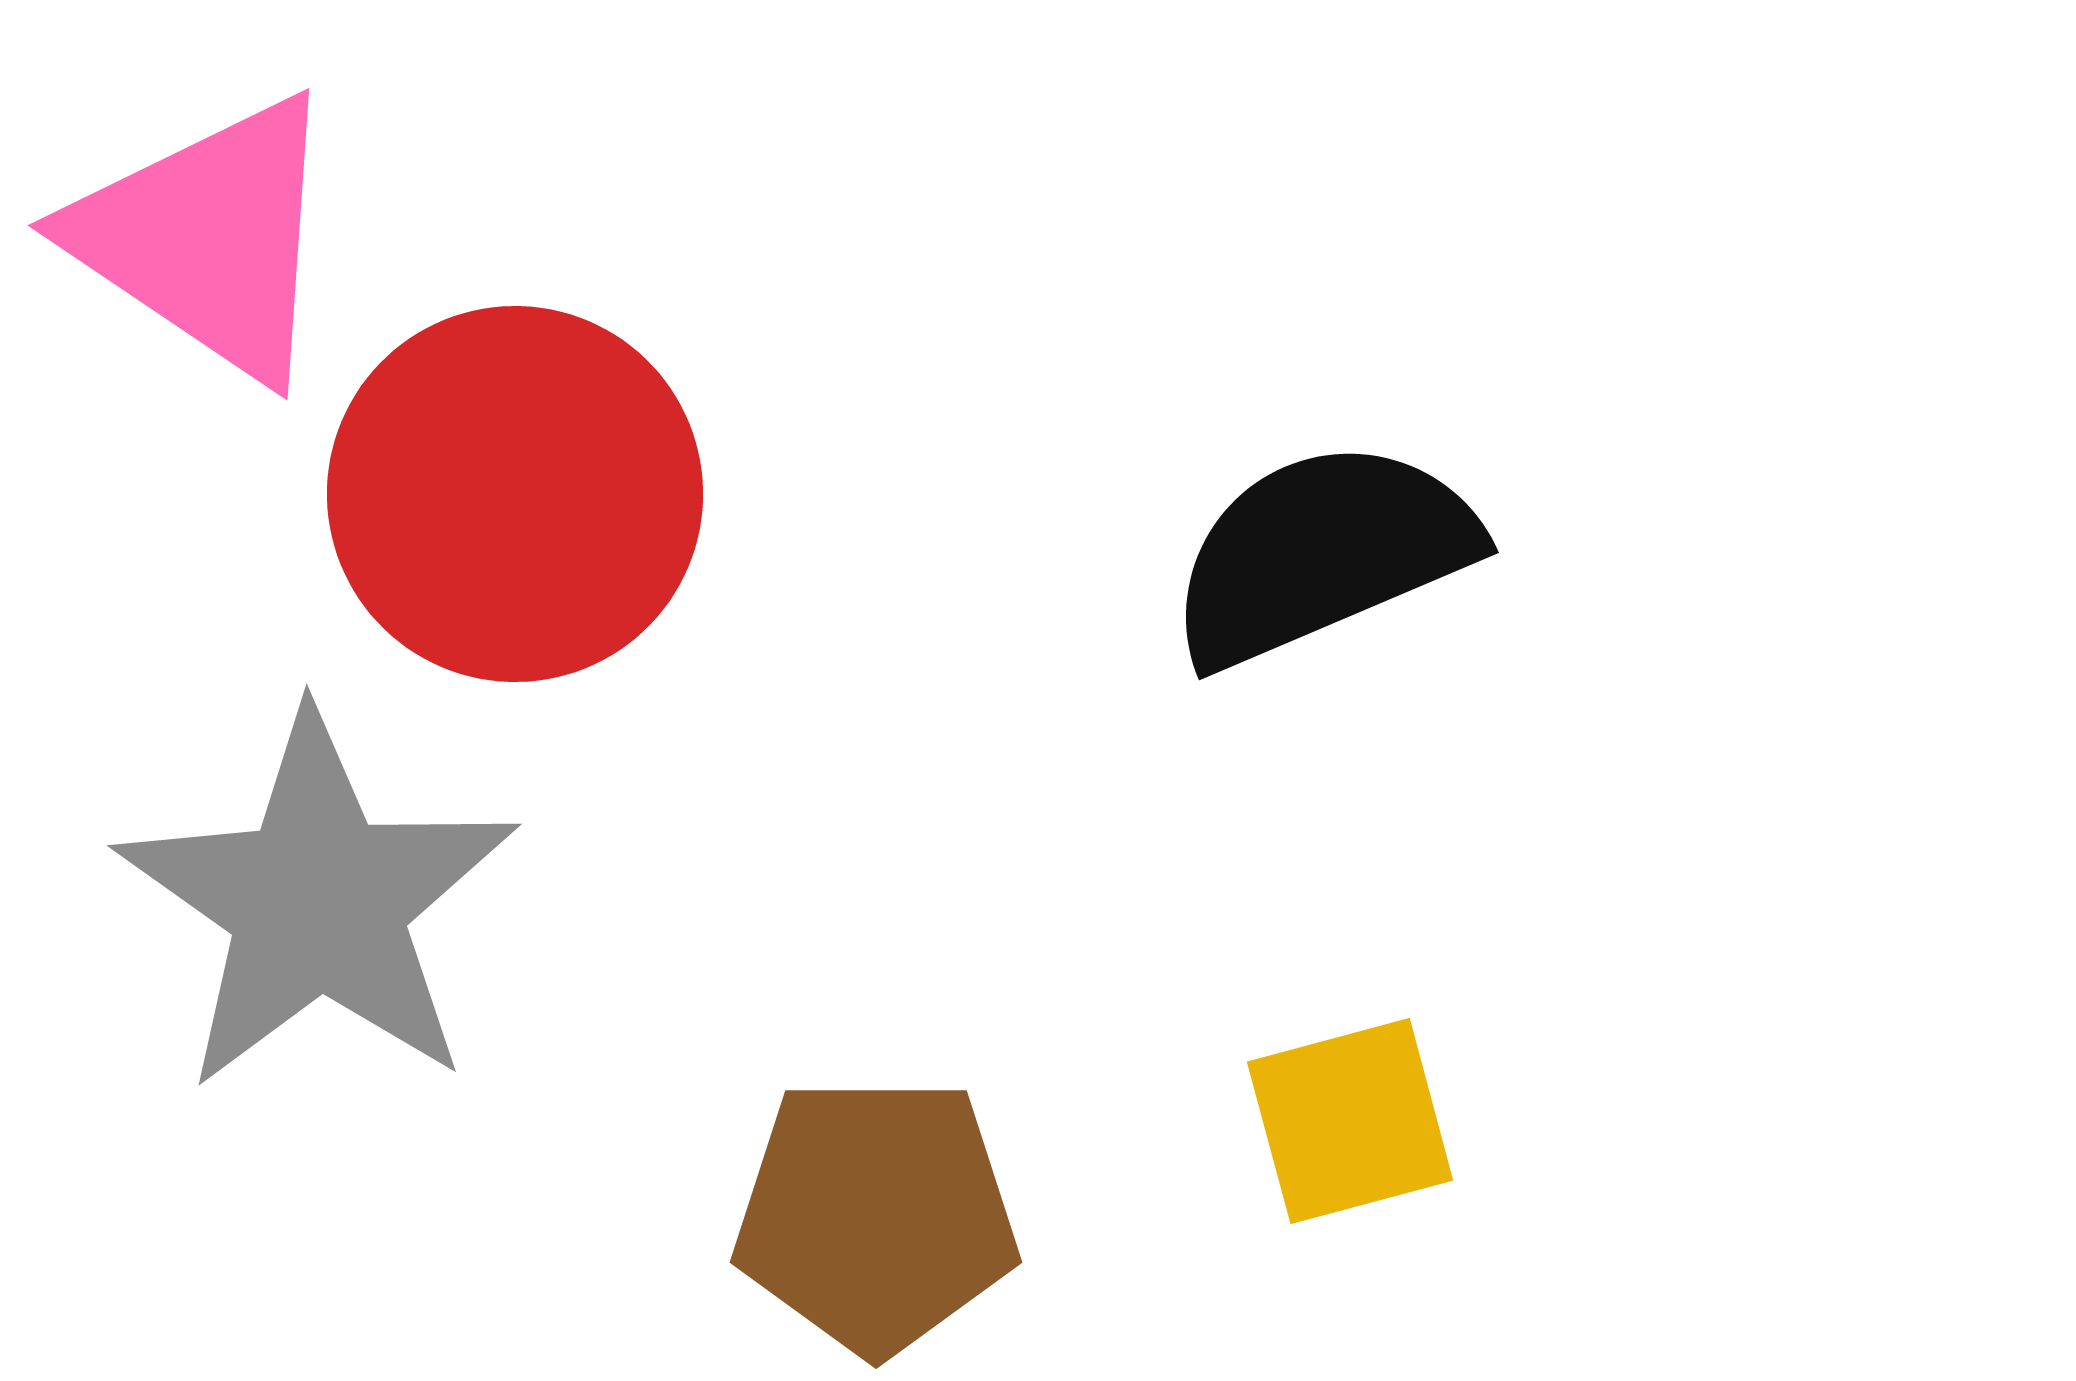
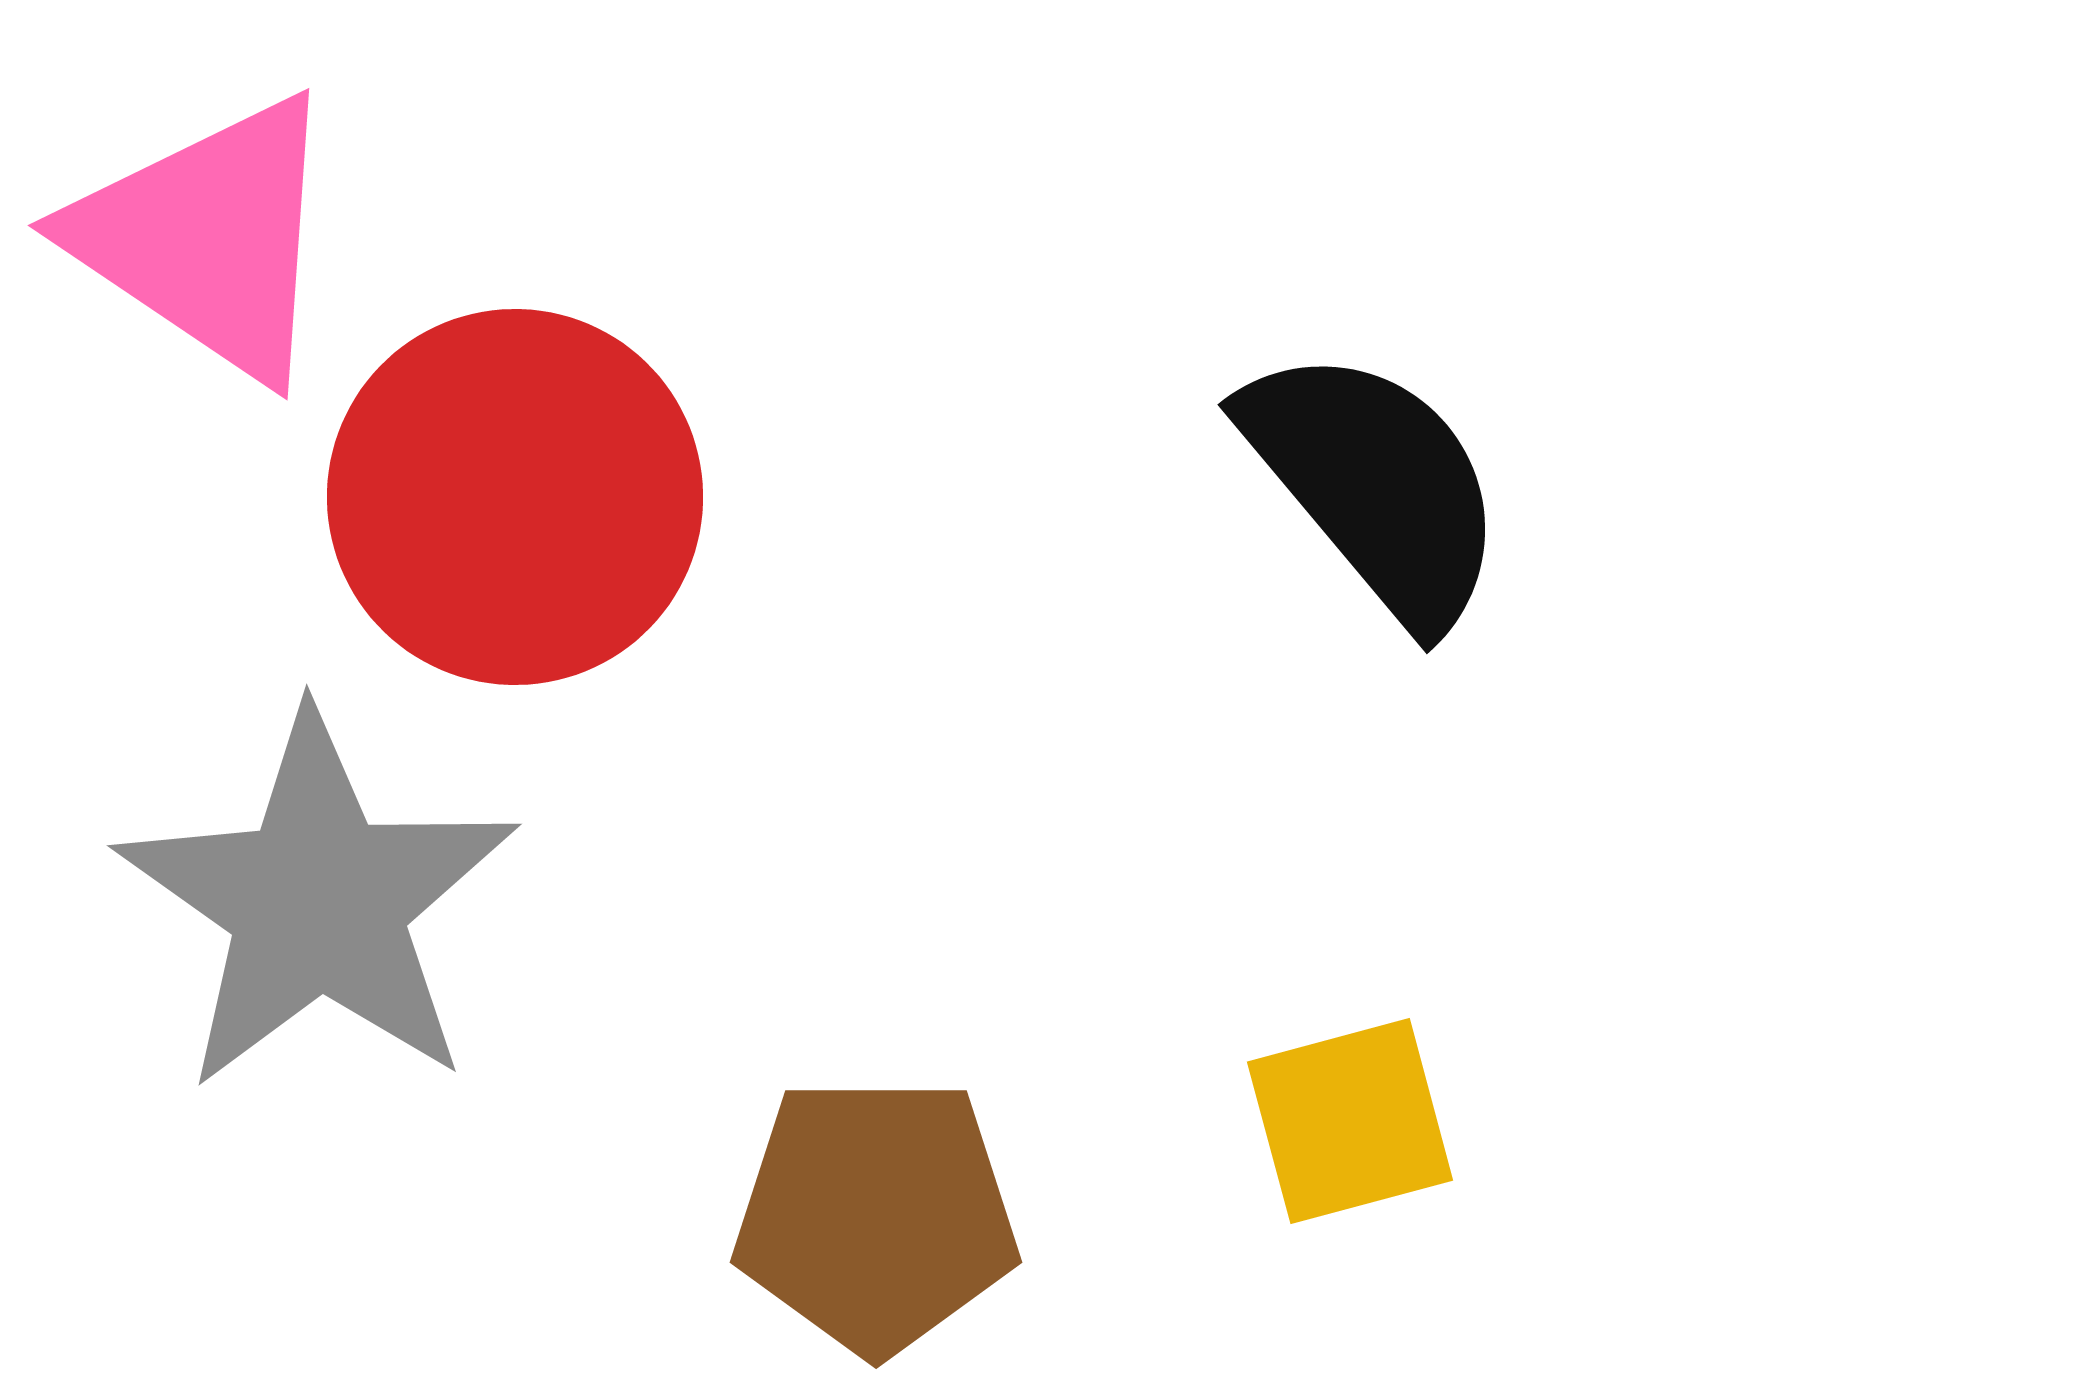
red circle: moved 3 px down
black semicircle: moved 53 px right, 68 px up; rotated 73 degrees clockwise
